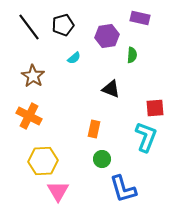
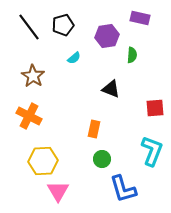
cyan L-shape: moved 6 px right, 14 px down
